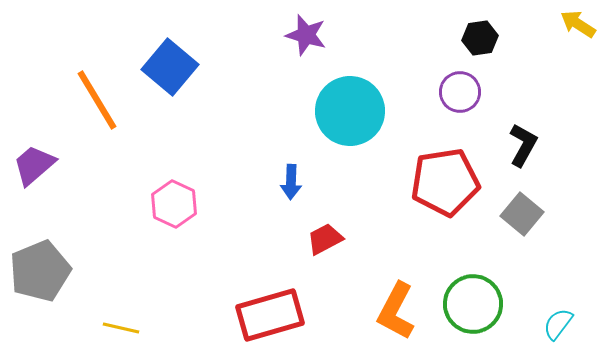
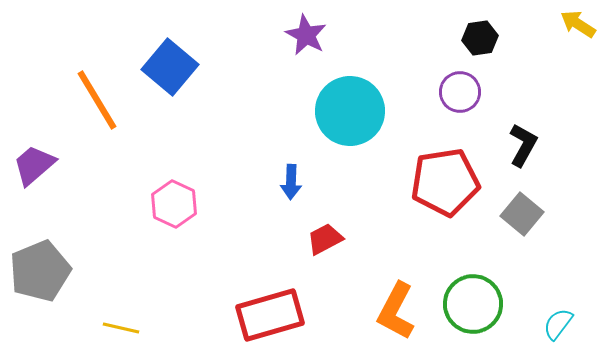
purple star: rotated 12 degrees clockwise
